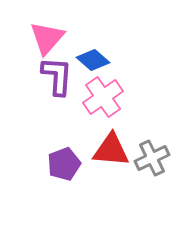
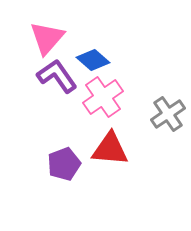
purple L-shape: rotated 39 degrees counterclockwise
red triangle: moved 1 px left, 1 px up
gray cross: moved 16 px right, 44 px up; rotated 8 degrees counterclockwise
